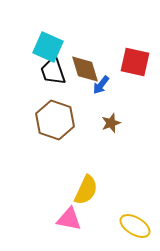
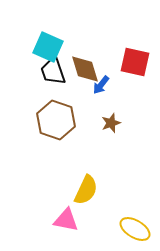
brown hexagon: moved 1 px right
pink triangle: moved 3 px left, 1 px down
yellow ellipse: moved 3 px down
